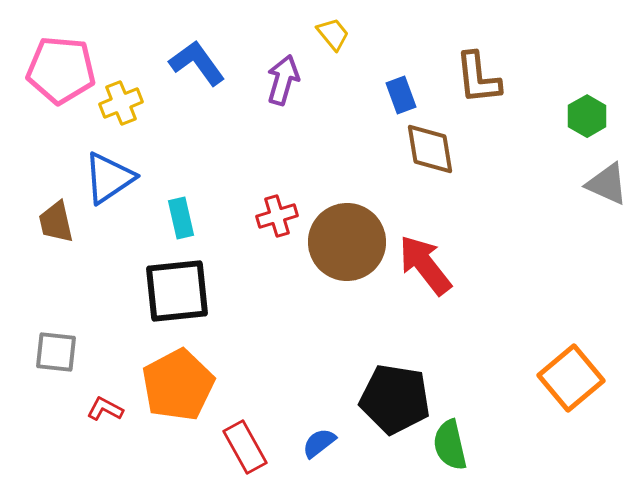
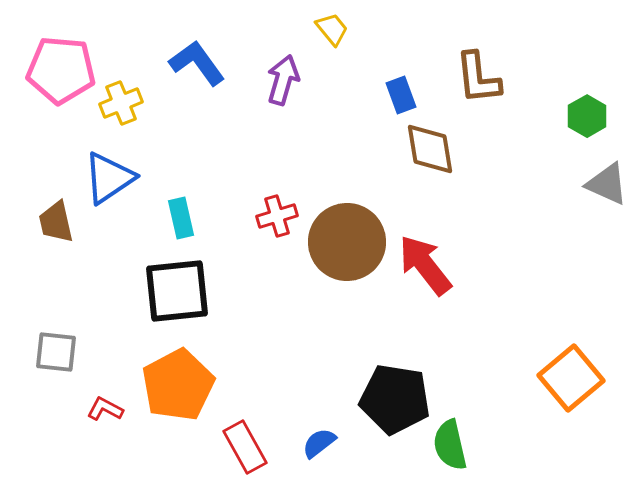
yellow trapezoid: moved 1 px left, 5 px up
